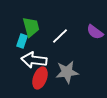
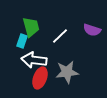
purple semicircle: moved 3 px left, 2 px up; rotated 18 degrees counterclockwise
